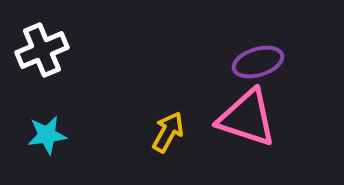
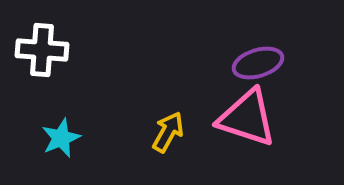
white cross: rotated 27 degrees clockwise
purple ellipse: moved 1 px down
cyan star: moved 14 px right, 3 px down; rotated 15 degrees counterclockwise
